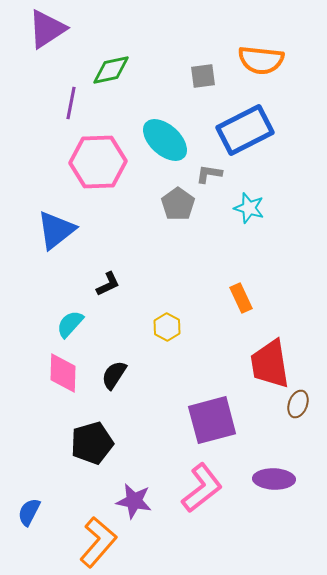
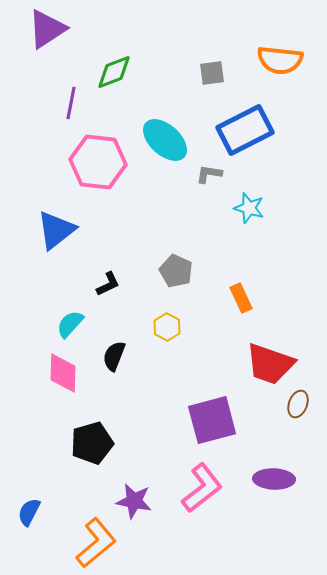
orange semicircle: moved 19 px right
green diamond: moved 3 px right, 2 px down; rotated 9 degrees counterclockwise
gray square: moved 9 px right, 3 px up
pink hexagon: rotated 8 degrees clockwise
gray pentagon: moved 2 px left, 67 px down; rotated 12 degrees counterclockwise
red trapezoid: rotated 62 degrees counterclockwise
black semicircle: moved 19 px up; rotated 12 degrees counterclockwise
orange L-shape: moved 2 px left, 1 px down; rotated 9 degrees clockwise
